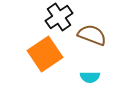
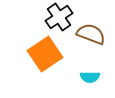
brown semicircle: moved 1 px left, 1 px up
